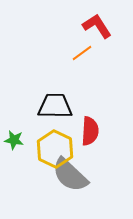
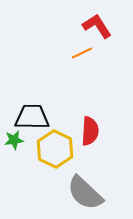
orange line: rotated 10 degrees clockwise
black trapezoid: moved 23 px left, 11 px down
green star: rotated 18 degrees counterclockwise
gray semicircle: moved 15 px right, 18 px down
